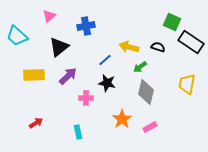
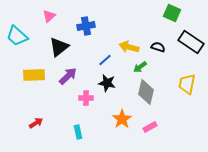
green square: moved 9 px up
